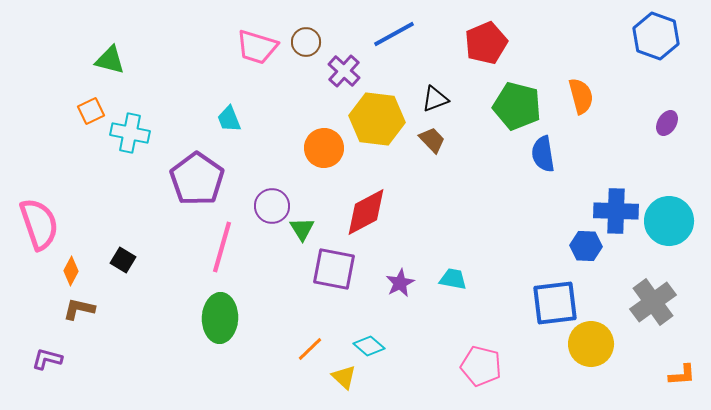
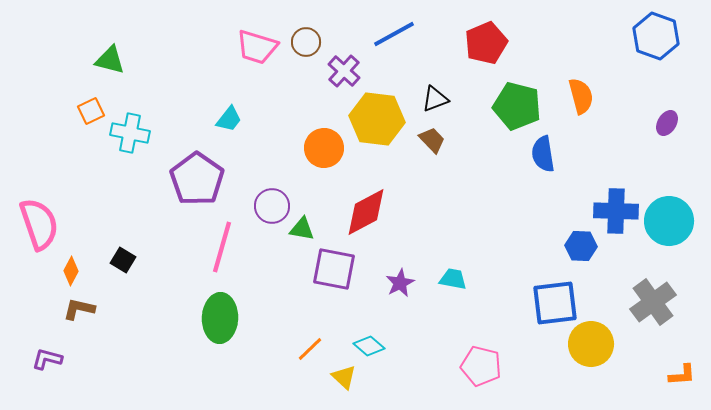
cyan trapezoid at (229, 119): rotated 120 degrees counterclockwise
green triangle at (302, 229): rotated 48 degrees counterclockwise
blue hexagon at (586, 246): moved 5 px left
